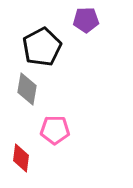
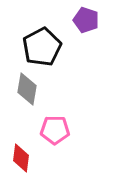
purple pentagon: rotated 20 degrees clockwise
